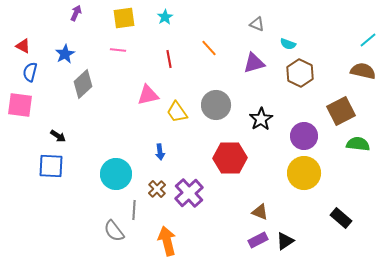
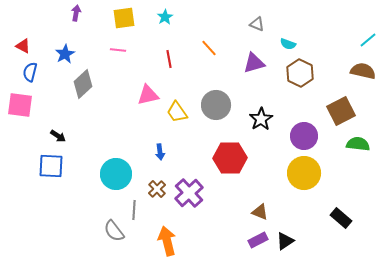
purple arrow: rotated 14 degrees counterclockwise
